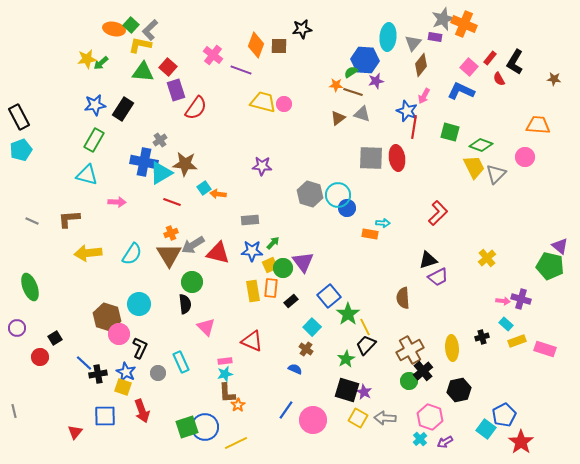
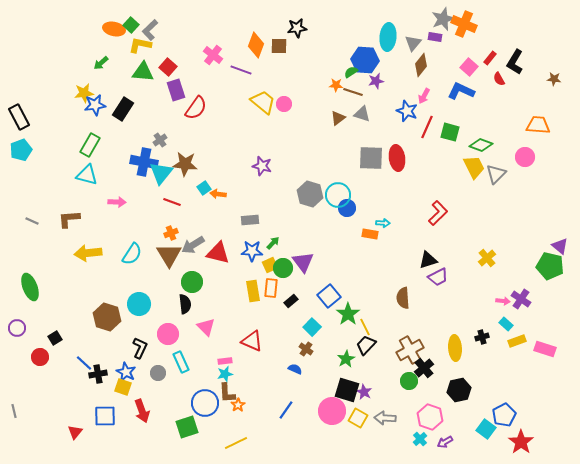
black star at (302, 29): moved 5 px left, 1 px up
yellow star at (87, 59): moved 3 px left, 34 px down
yellow trapezoid at (263, 102): rotated 24 degrees clockwise
red line at (414, 127): moved 13 px right; rotated 15 degrees clockwise
green rectangle at (94, 140): moved 4 px left, 5 px down
purple star at (262, 166): rotated 12 degrees clockwise
cyan triangle at (161, 173): rotated 20 degrees counterclockwise
purple cross at (521, 299): rotated 18 degrees clockwise
pink circle at (119, 334): moved 49 px right
yellow ellipse at (452, 348): moved 3 px right
black cross at (423, 371): moved 1 px right, 3 px up
pink circle at (313, 420): moved 19 px right, 9 px up
blue circle at (205, 427): moved 24 px up
